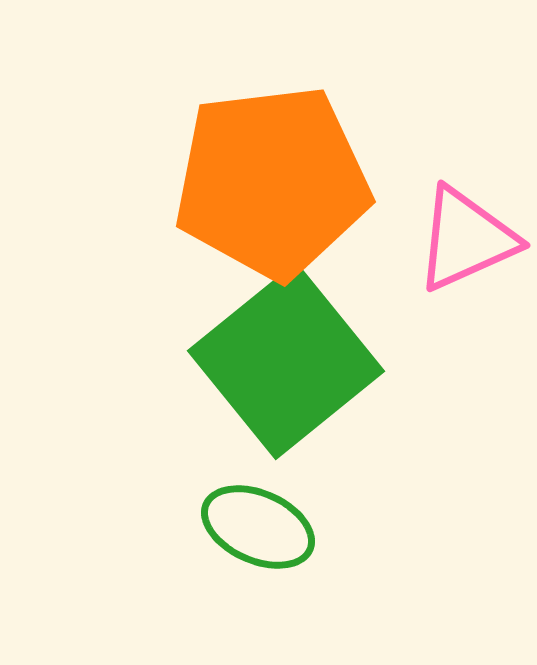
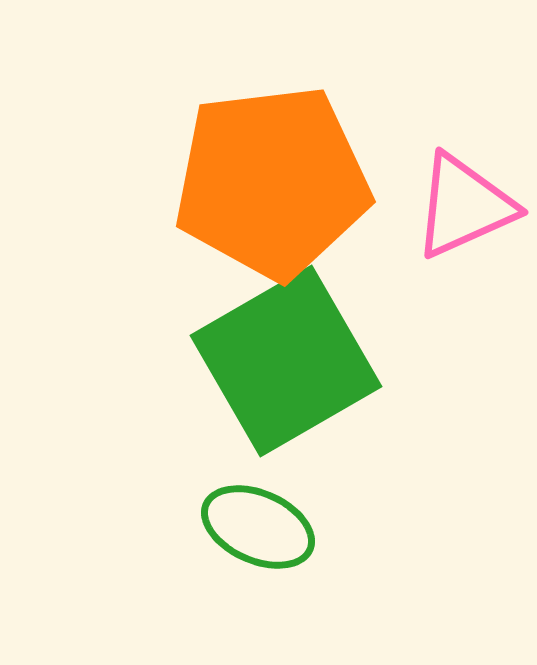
pink triangle: moved 2 px left, 33 px up
green square: rotated 9 degrees clockwise
